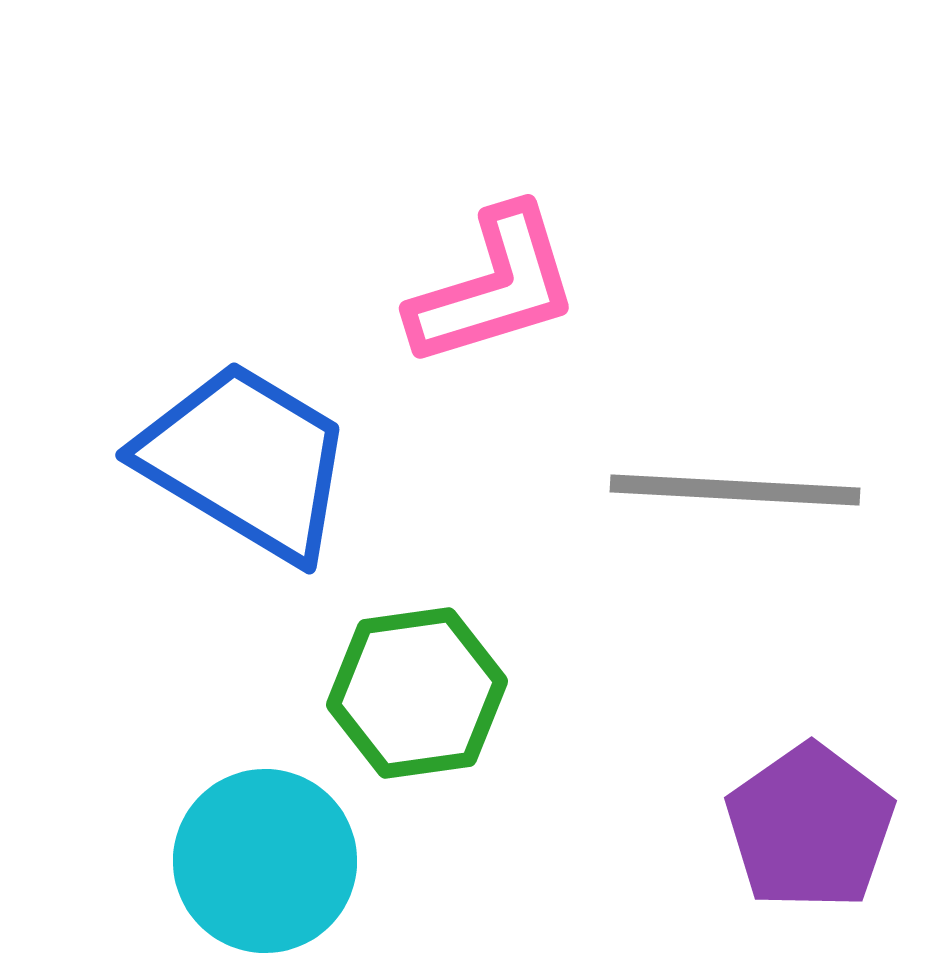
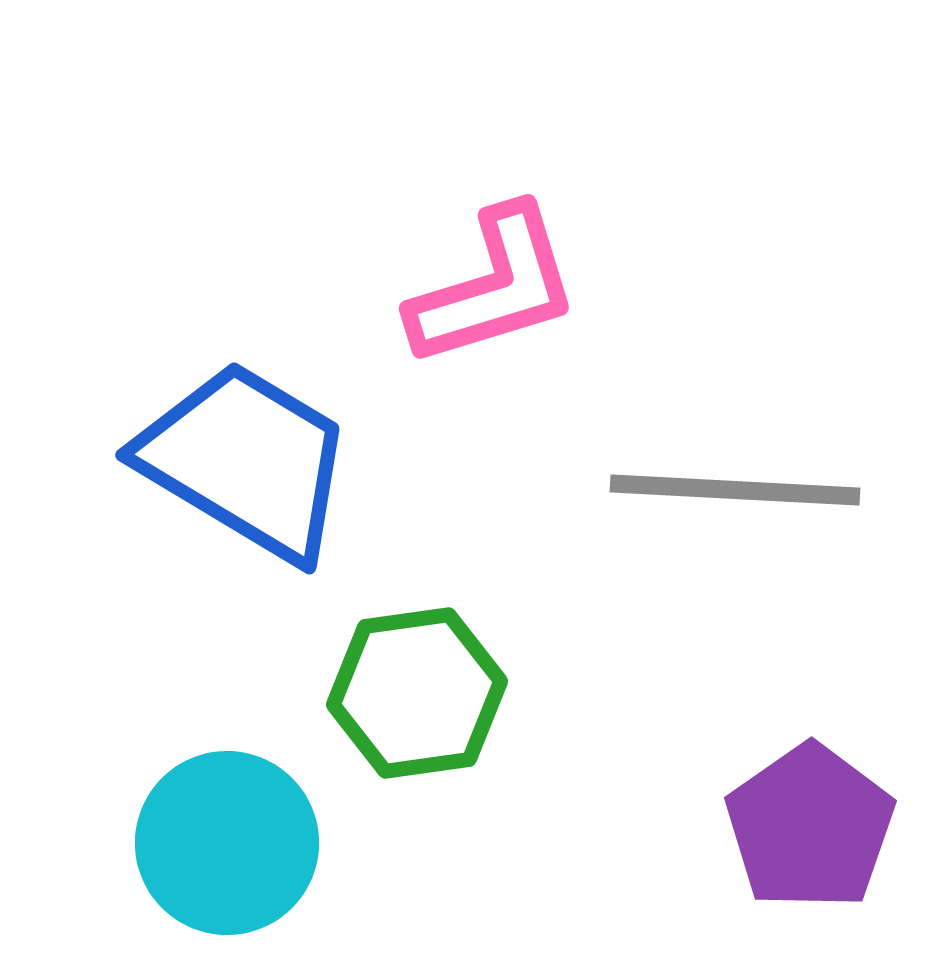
cyan circle: moved 38 px left, 18 px up
